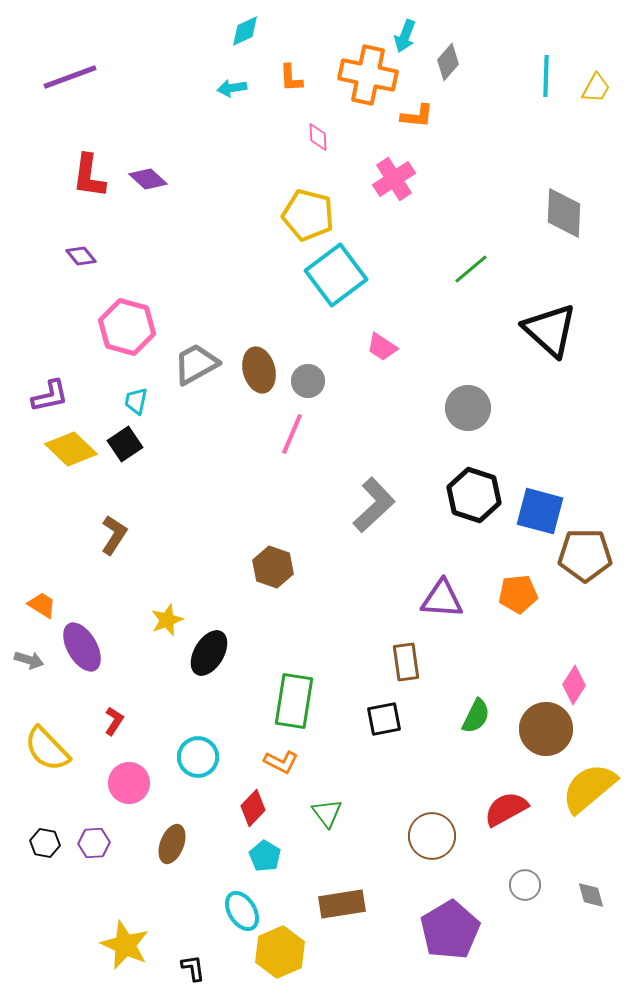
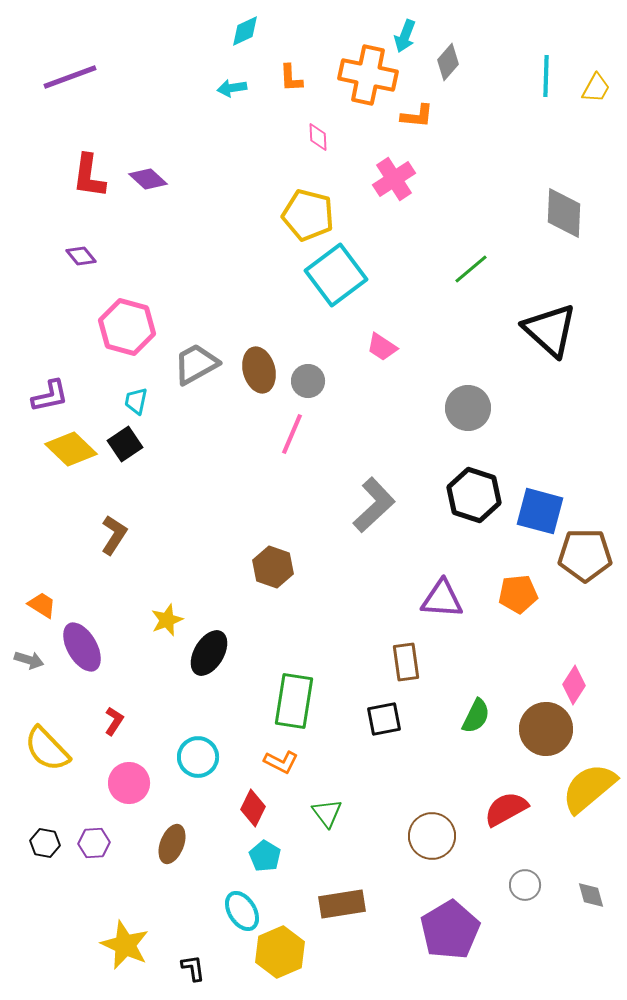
red diamond at (253, 808): rotated 18 degrees counterclockwise
